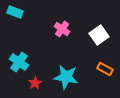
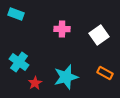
cyan rectangle: moved 1 px right, 2 px down
pink cross: rotated 35 degrees counterclockwise
orange rectangle: moved 4 px down
cyan star: rotated 25 degrees counterclockwise
